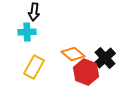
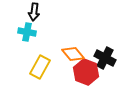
cyan cross: rotated 12 degrees clockwise
orange diamond: rotated 10 degrees clockwise
black cross: rotated 20 degrees counterclockwise
yellow rectangle: moved 6 px right
